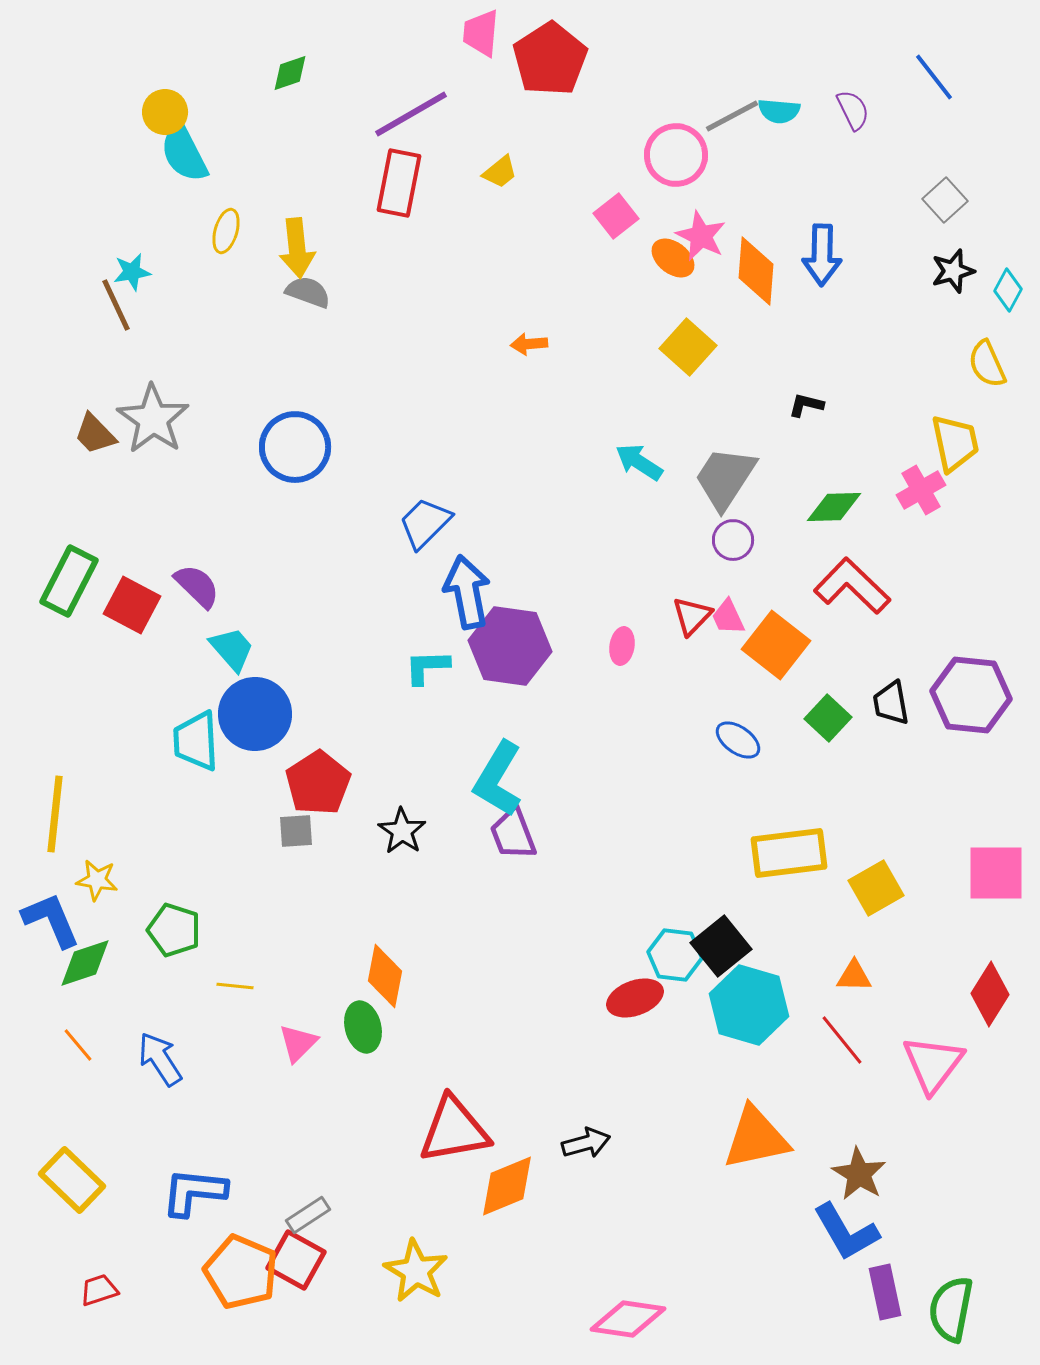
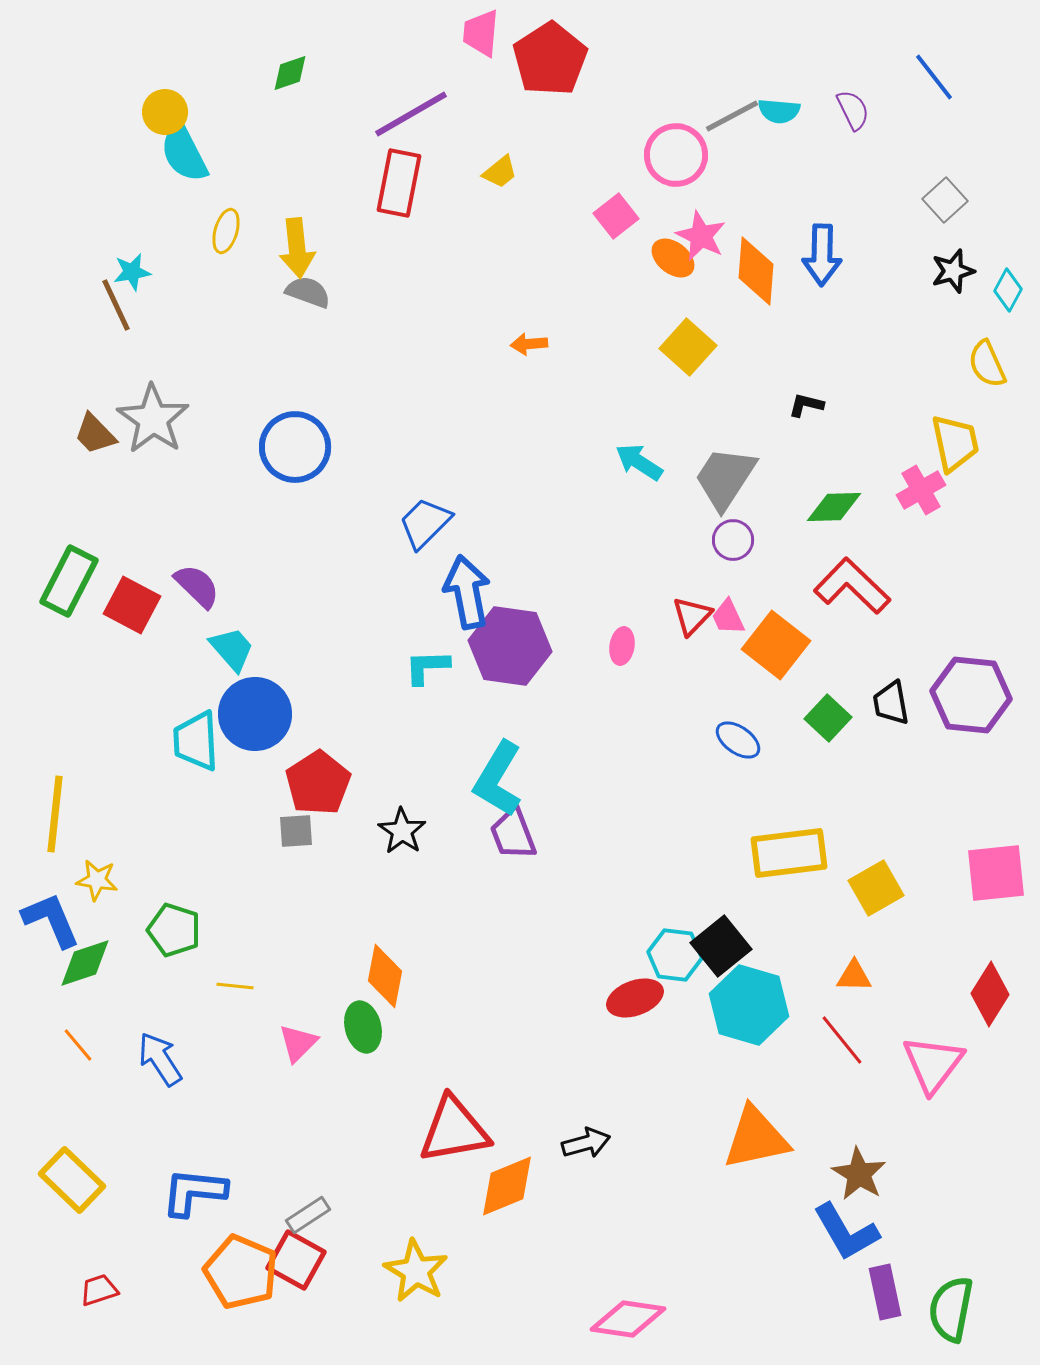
pink square at (996, 873): rotated 6 degrees counterclockwise
